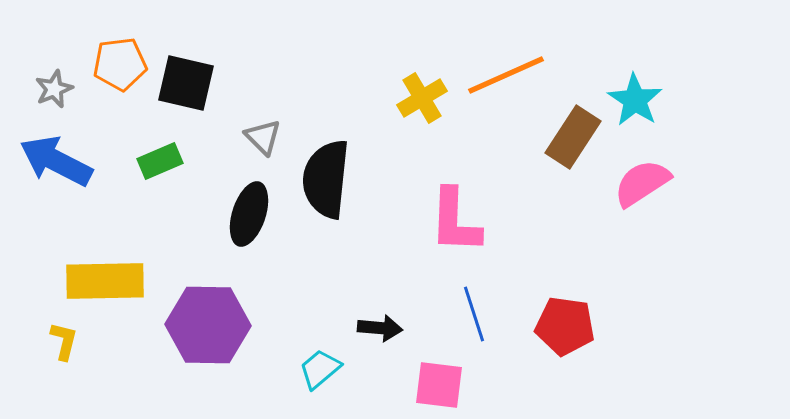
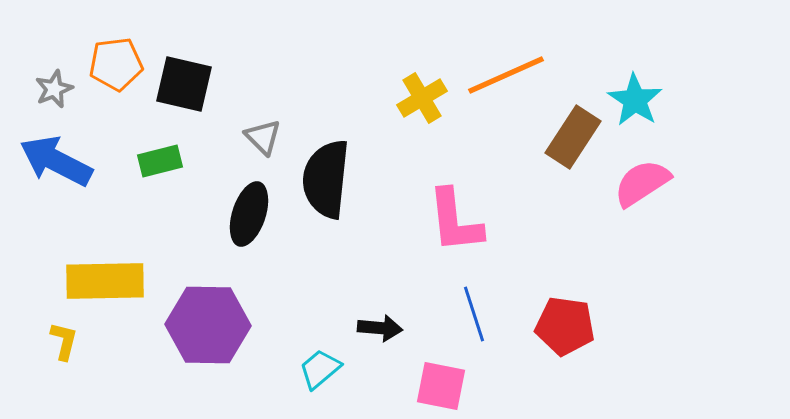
orange pentagon: moved 4 px left
black square: moved 2 px left, 1 px down
green rectangle: rotated 9 degrees clockwise
pink L-shape: rotated 8 degrees counterclockwise
pink square: moved 2 px right, 1 px down; rotated 4 degrees clockwise
